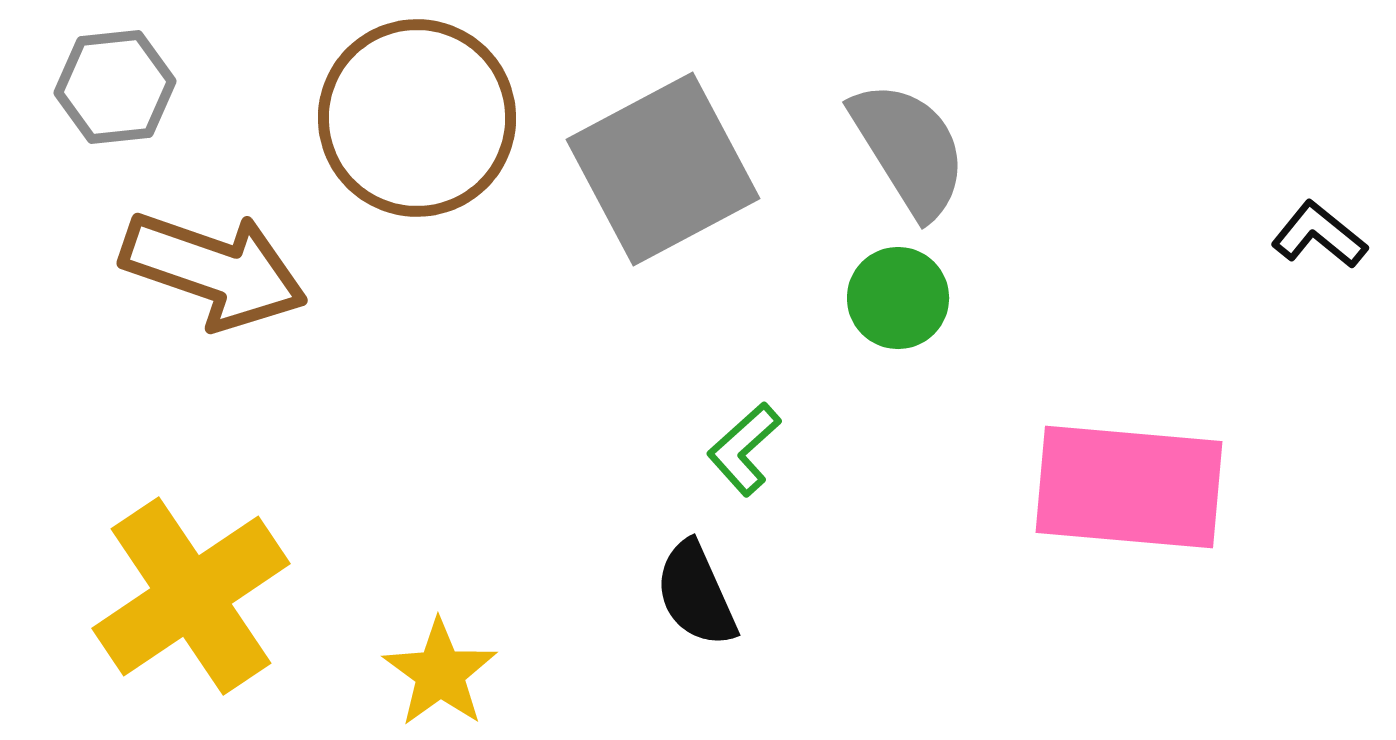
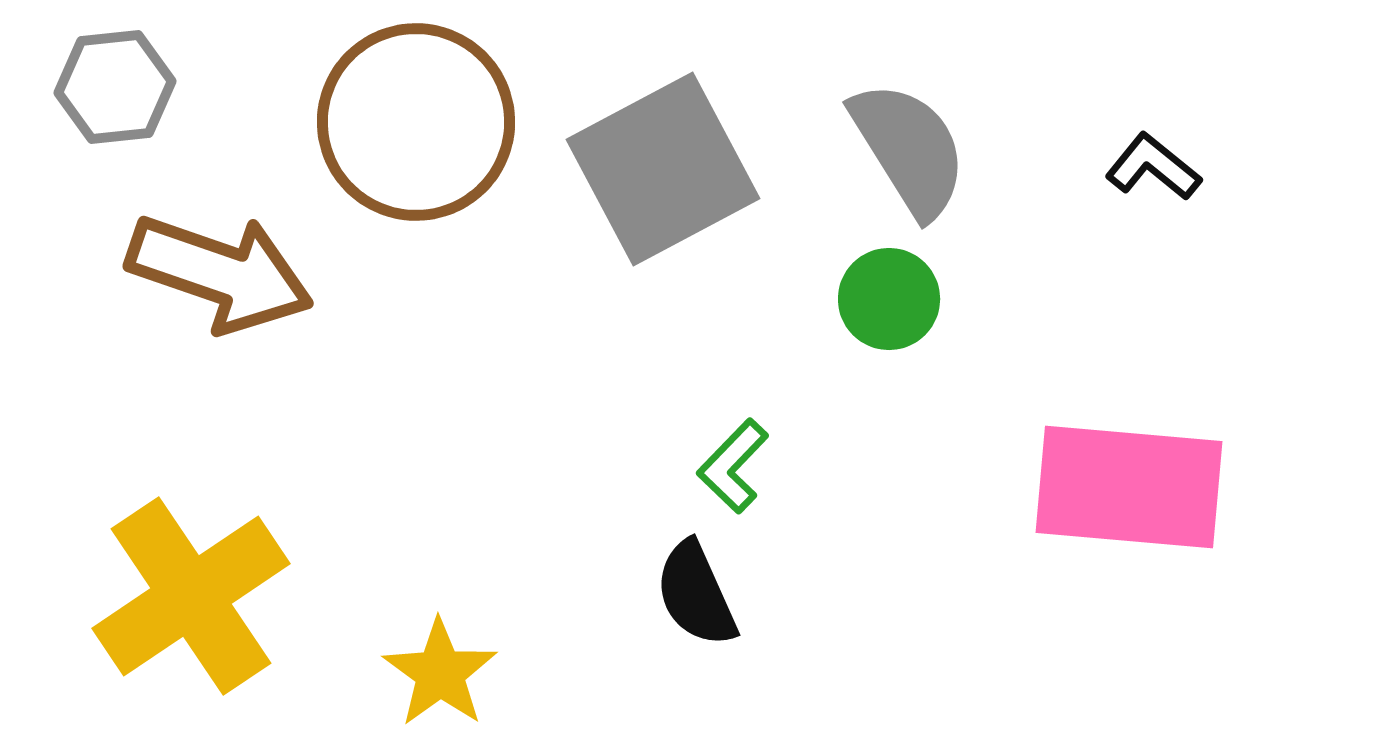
brown circle: moved 1 px left, 4 px down
black L-shape: moved 166 px left, 68 px up
brown arrow: moved 6 px right, 3 px down
green circle: moved 9 px left, 1 px down
green L-shape: moved 11 px left, 17 px down; rotated 4 degrees counterclockwise
